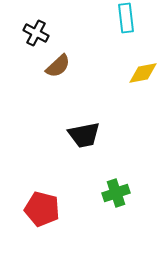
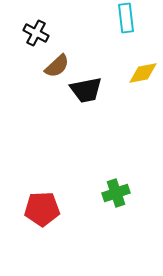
brown semicircle: moved 1 px left
black trapezoid: moved 2 px right, 45 px up
red pentagon: rotated 16 degrees counterclockwise
